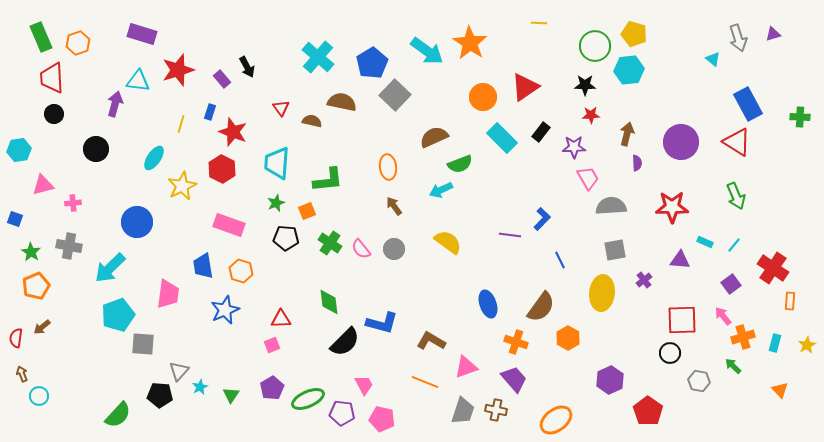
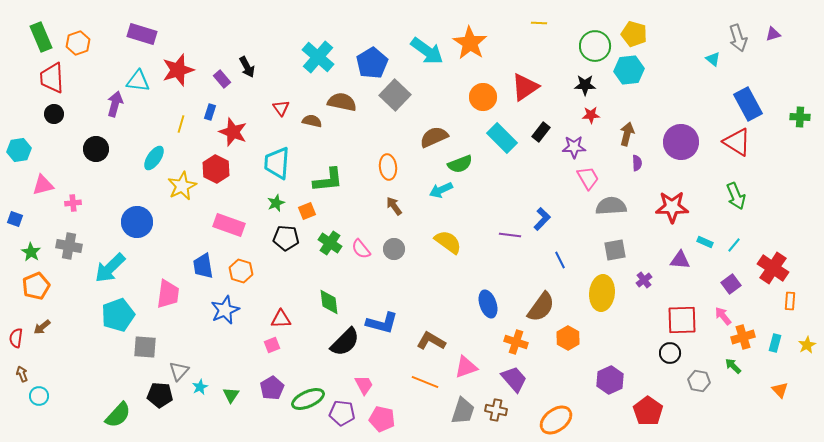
red hexagon at (222, 169): moved 6 px left
gray square at (143, 344): moved 2 px right, 3 px down
